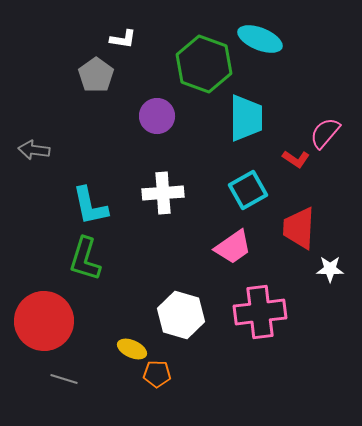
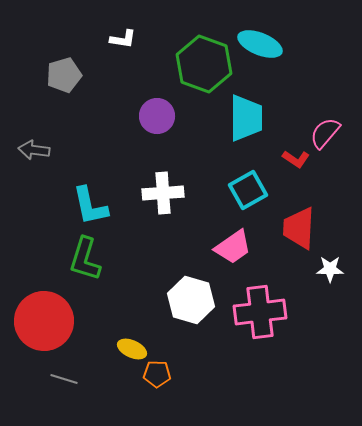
cyan ellipse: moved 5 px down
gray pentagon: moved 32 px left; rotated 20 degrees clockwise
white hexagon: moved 10 px right, 15 px up
